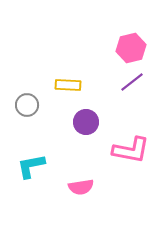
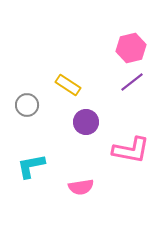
yellow rectangle: rotated 30 degrees clockwise
